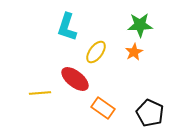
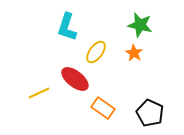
green star: rotated 15 degrees clockwise
orange star: moved 1 px down; rotated 12 degrees counterclockwise
yellow line: moved 1 px left; rotated 20 degrees counterclockwise
